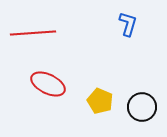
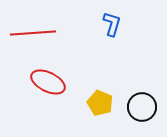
blue L-shape: moved 16 px left
red ellipse: moved 2 px up
yellow pentagon: moved 2 px down
